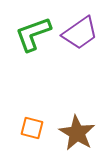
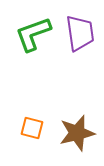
purple trapezoid: rotated 63 degrees counterclockwise
brown star: rotated 27 degrees clockwise
